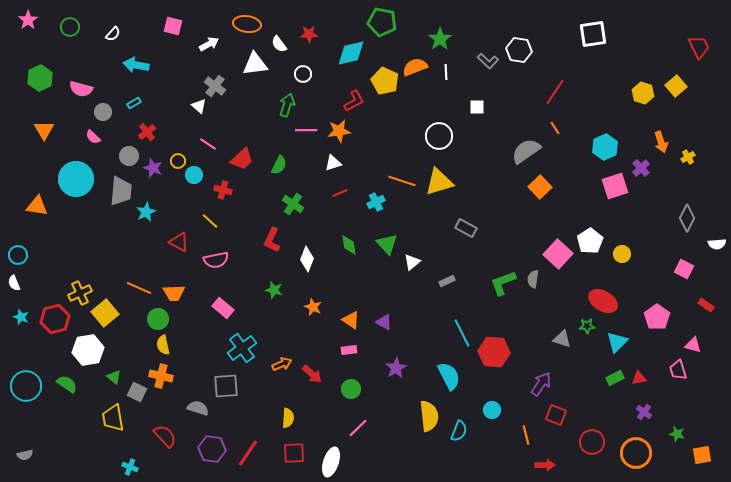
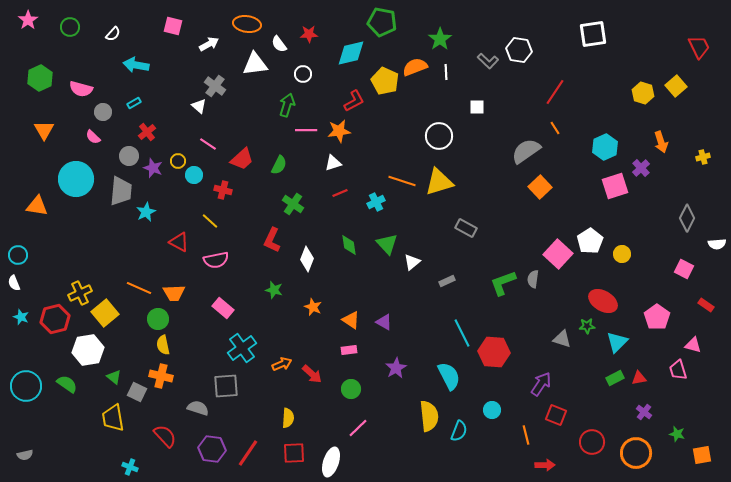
yellow cross at (688, 157): moved 15 px right; rotated 16 degrees clockwise
